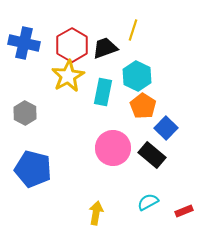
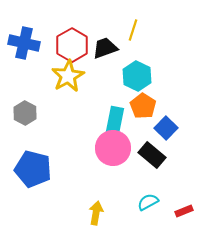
cyan rectangle: moved 12 px right, 28 px down
